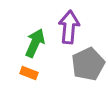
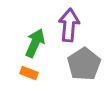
purple arrow: moved 2 px up
gray pentagon: moved 4 px left; rotated 8 degrees counterclockwise
